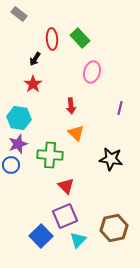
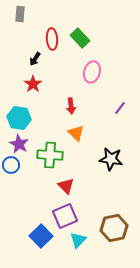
gray rectangle: moved 1 px right; rotated 56 degrees clockwise
purple line: rotated 24 degrees clockwise
purple star: moved 1 px right; rotated 24 degrees counterclockwise
